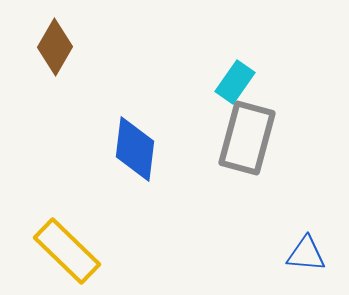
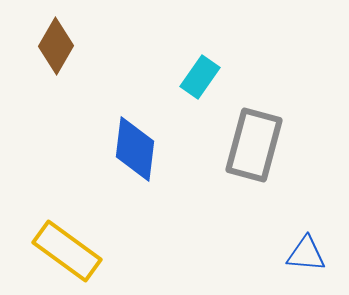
brown diamond: moved 1 px right, 1 px up
cyan rectangle: moved 35 px left, 5 px up
gray rectangle: moved 7 px right, 7 px down
yellow rectangle: rotated 8 degrees counterclockwise
